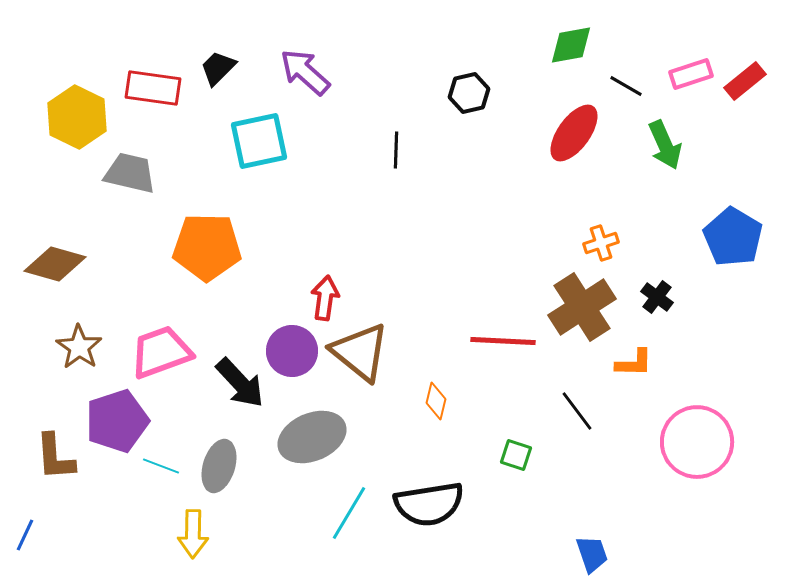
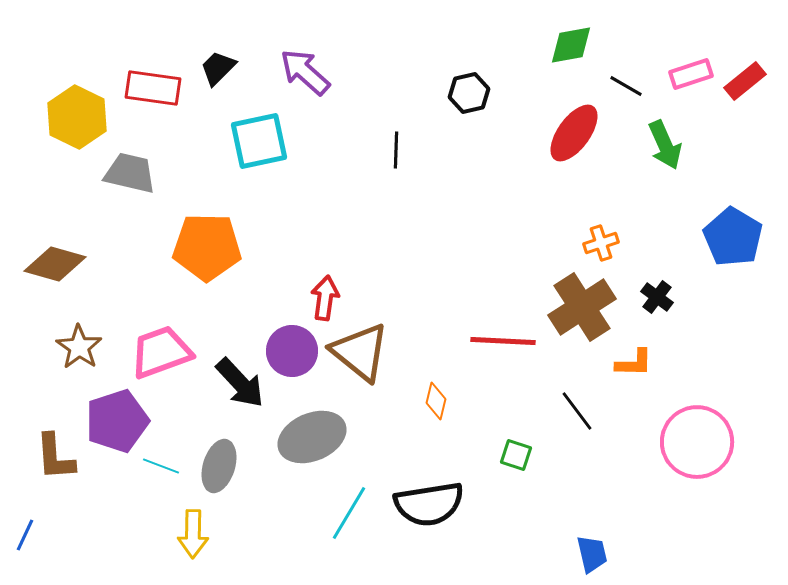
blue trapezoid at (592, 554): rotated 6 degrees clockwise
